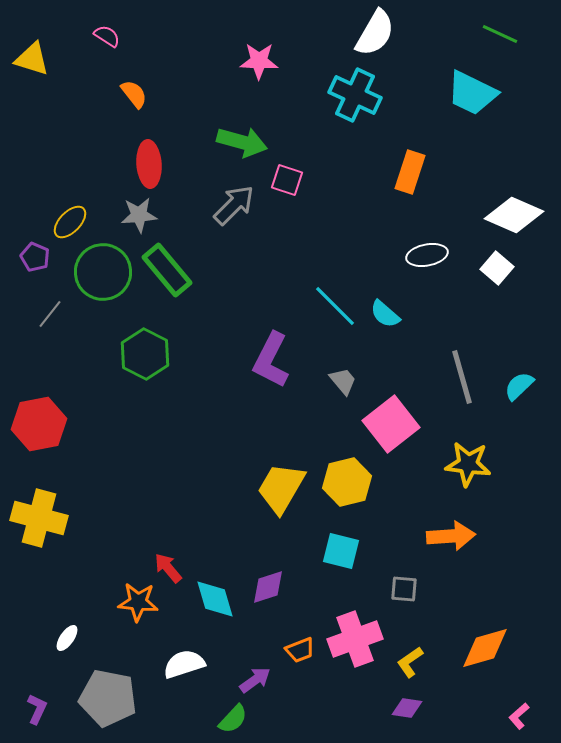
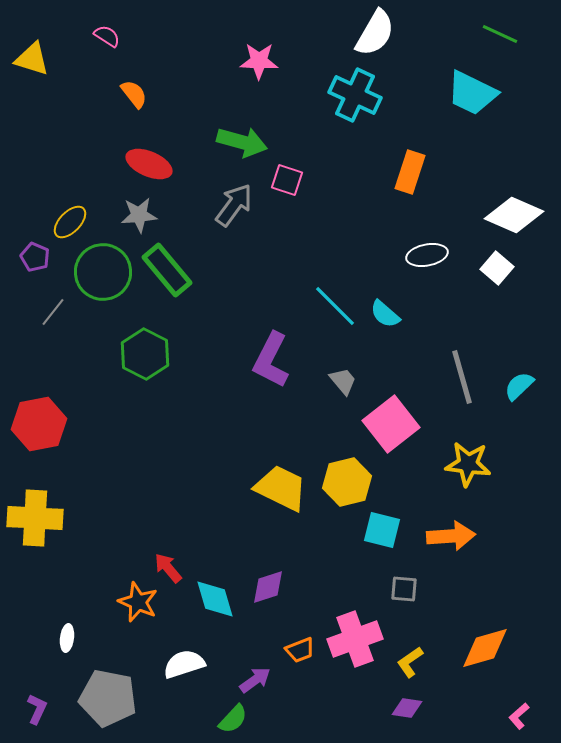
red ellipse at (149, 164): rotated 63 degrees counterclockwise
gray arrow at (234, 205): rotated 9 degrees counterclockwise
gray line at (50, 314): moved 3 px right, 2 px up
yellow trapezoid at (281, 488): rotated 86 degrees clockwise
yellow cross at (39, 518): moved 4 px left; rotated 12 degrees counterclockwise
cyan square at (341, 551): moved 41 px right, 21 px up
orange star at (138, 602): rotated 18 degrees clockwise
white ellipse at (67, 638): rotated 28 degrees counterclockwise
